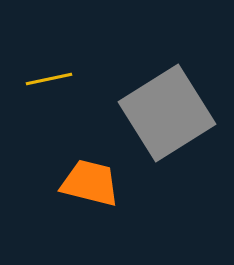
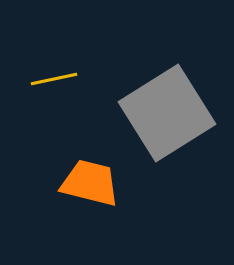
yellow line: moved 5 px right
